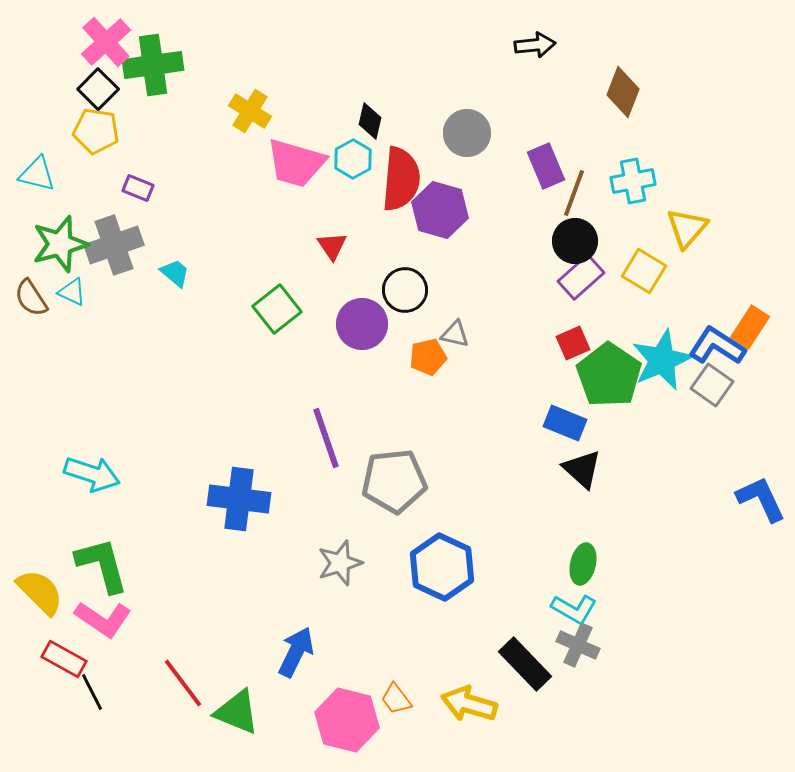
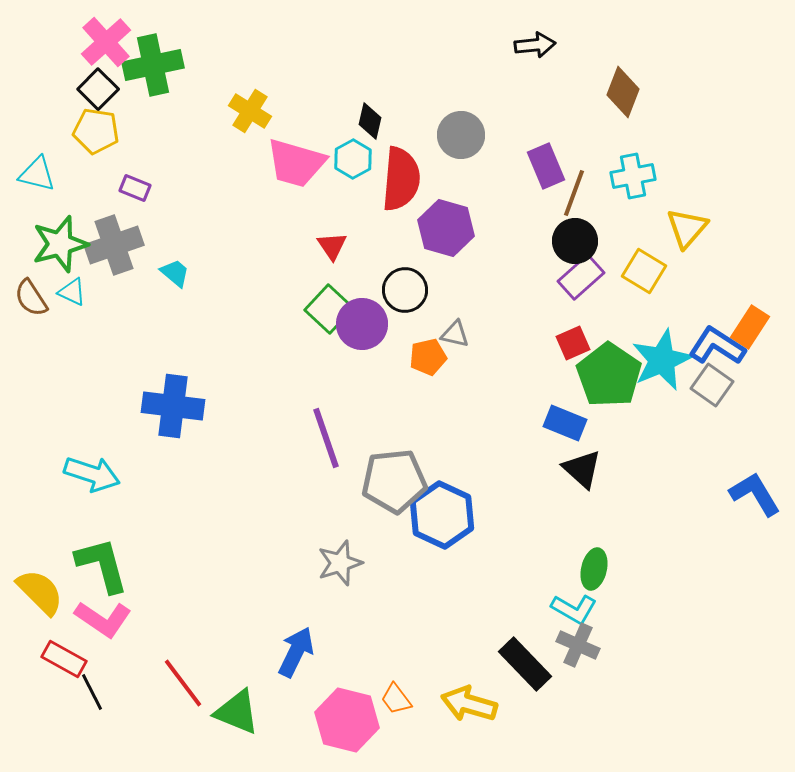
green cross at (153, 65): rotated 4 degrees counterclockwise
gray circle at (467, 133): moved 6 px left, 2 px down
cyan cross at (633, 181): moved 5 px up
purple rectangle at (138, 188): moved 3 px left
purple hexagon at (440, 210): moved 6 px right, 18 px down
green square at (277, 309): moved 52 px right; rotated 9 degrees counterclockwise
blue cross at (239, 499): moved 66 px left, 93 px up
blue L-shape at (761, 499): moved 6 px left, 5 px up; rotated 6 degrees counterclockwise
green ellipse at (583, 564): moved 11 px right, 5 px down
blue hexagon at (442, 567): moved 52 px up
